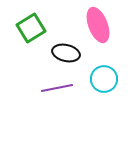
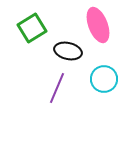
green square: moved 1 px right
black ellipse: moved 2 px right, 2 px up
purple line: rotated 56 degrees counterclockwise
